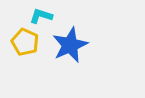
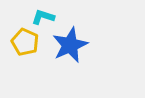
cyan L-shape: moved 2 px right, 1 px down
